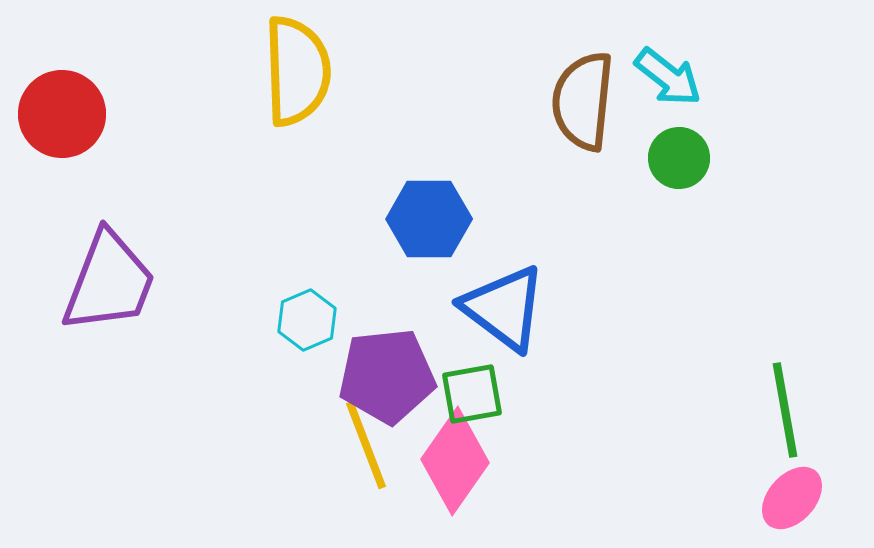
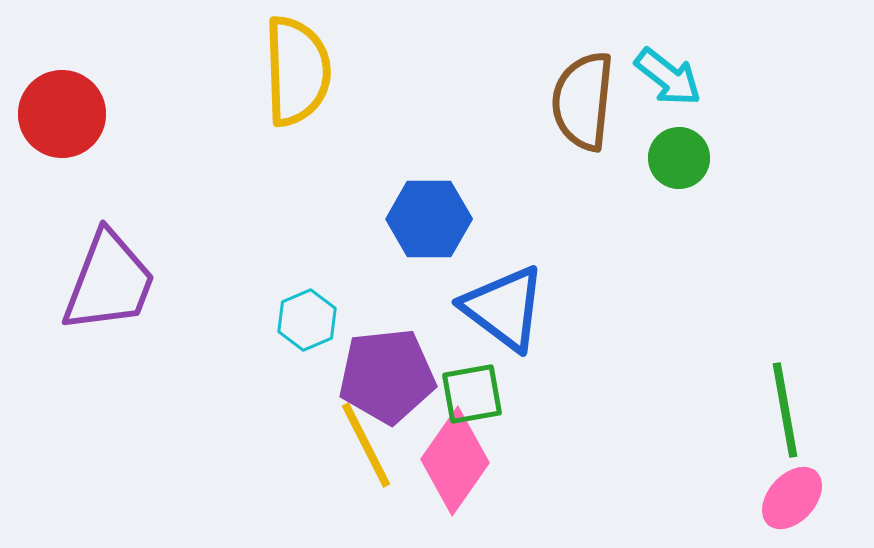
yellow line: rotated 6 degrees counterclockwise
